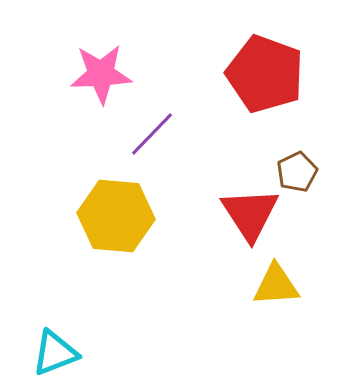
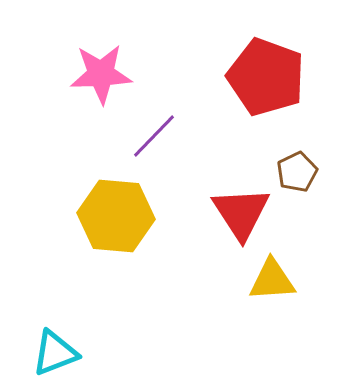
red pentagon: moved 1 px right, 3 px down
purple line: moved 2 px right, 2 px down
red triangle: moved 9 px left, 1 px up
yellow triangle: moved 4 px left, 5 px up
